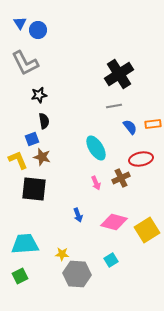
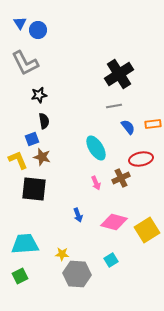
blue semicircle: moved 2 px left
